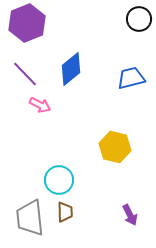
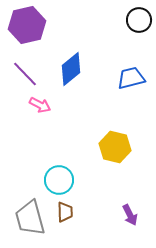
black circle: moved 1 px down
purple hexagon: moved 2 px down; rotated 9 degrees clockwise
gray trapezoid: rotated 9 degrees counterclockwise
